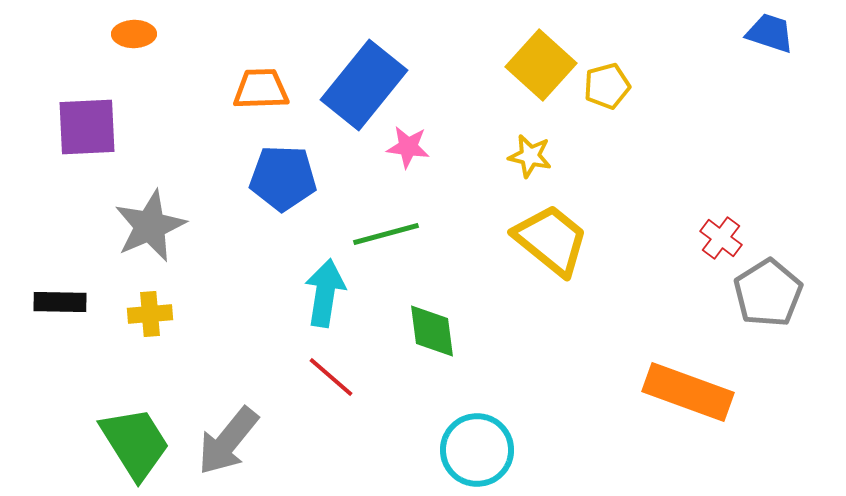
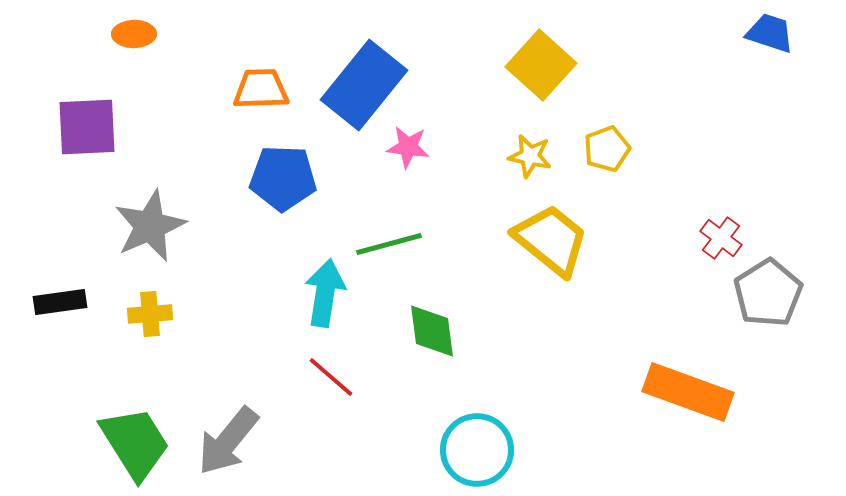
yellow pentagon: moved 63 px down; rotated 6 degrees counterclockwise
green line: moved 3 px right, 10 px down
black rectangle: rotated 9 degrees counterclockwise
